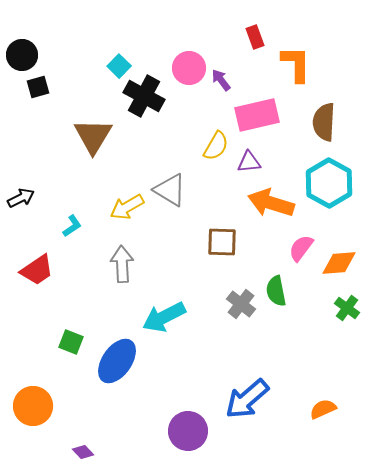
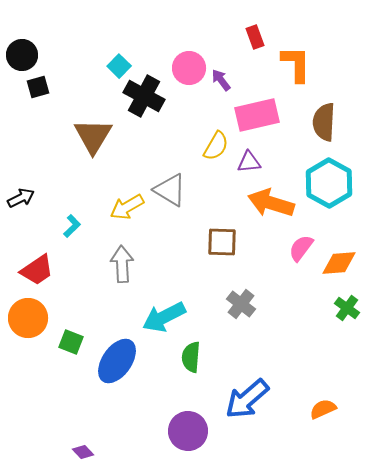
cyan L-shape: rotated 10 degrees counterclockwise
green semicircle: moved 85 px left, 66 px down; rotated 16 degrees clockwise
orange circle: moved 5 px left, 88 px up
